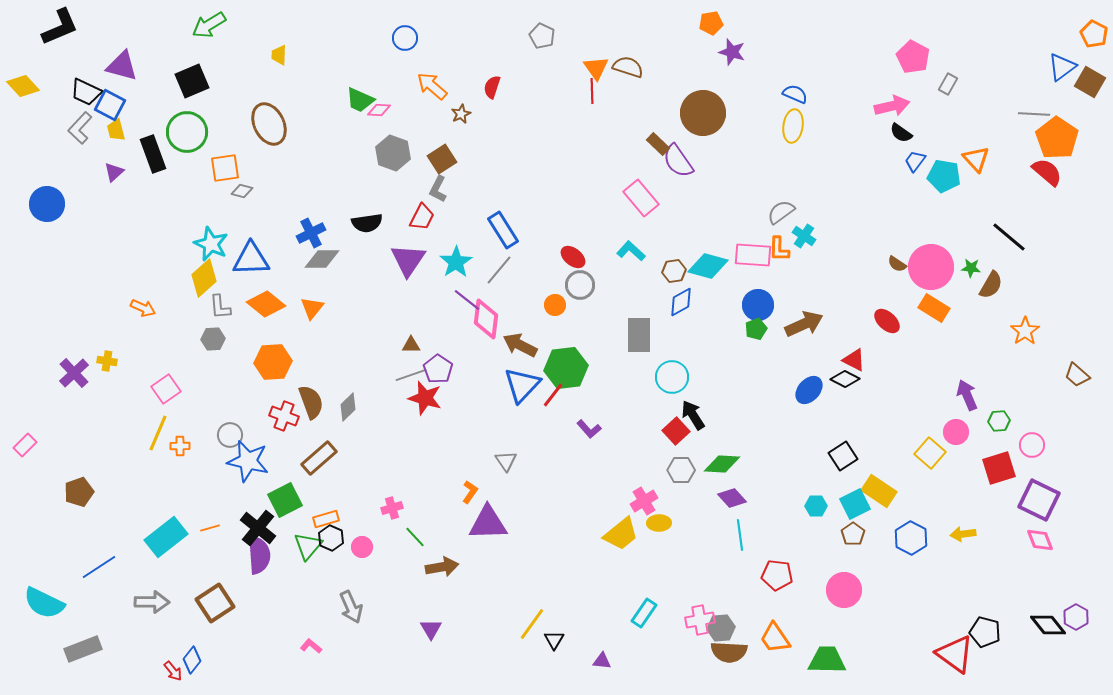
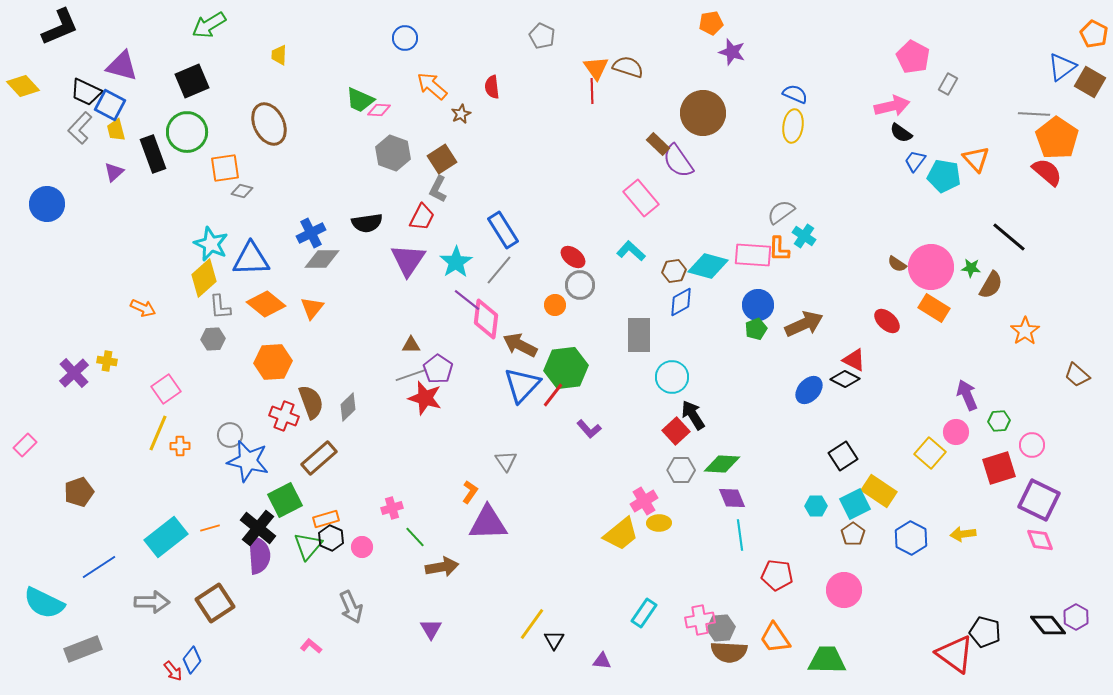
red semicircle at (492, 87): rotated 25 degrees counterclockwise
purple diamond at (732, 498): rotated 20 degrees clockwise
